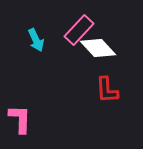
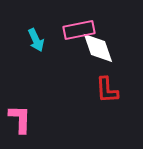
pink rectangle: rotated 36 degrees clockwise
white diamond: rotated 24 degrees clockwise
